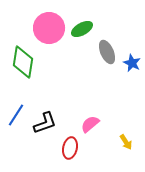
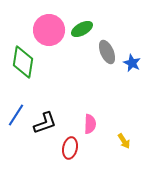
pink circle: moved 2 px down
pink semicircle: rotated 132 degrees clockwise
yellow arrow: moved 2 px left, 1 px up
